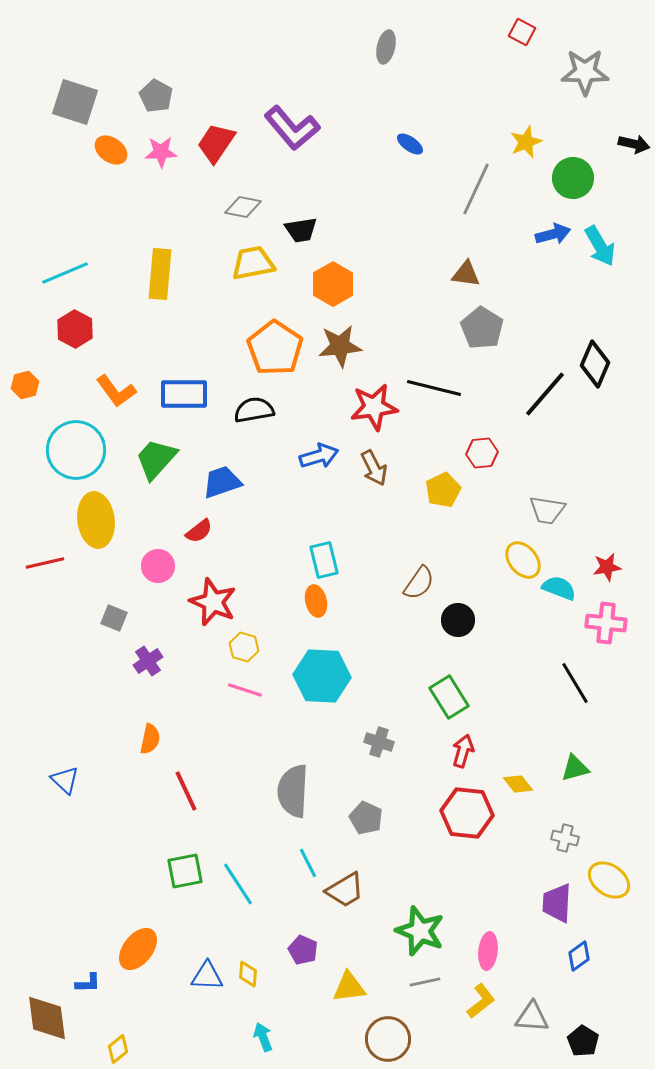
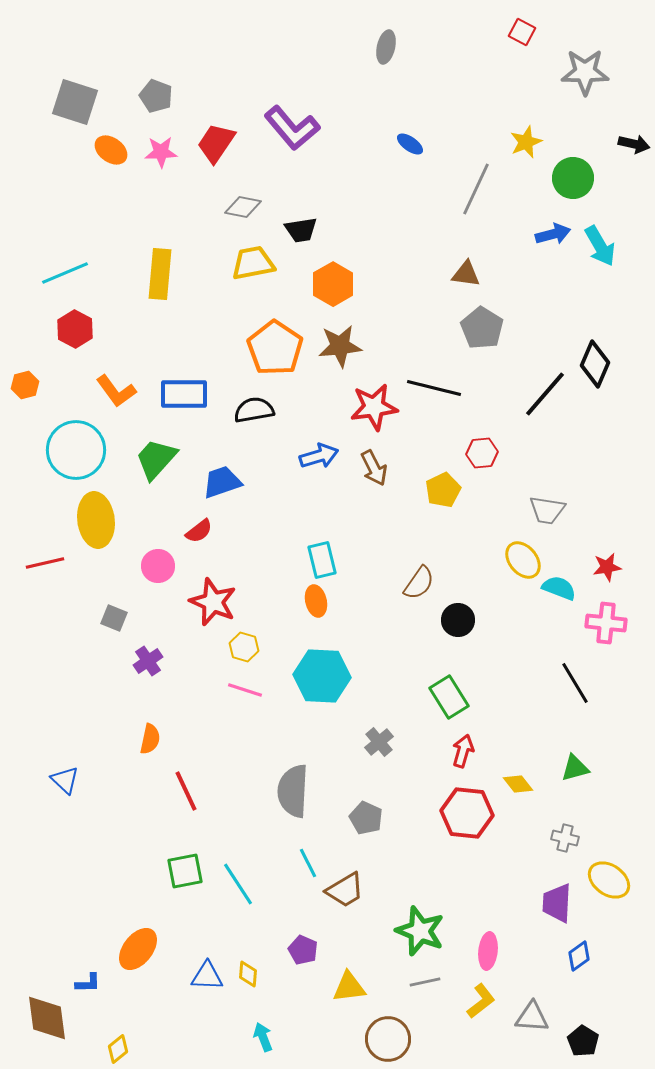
gray pentagon at (156, 96): rotated 8 degrees counterclockwise
cyan rectangle at (324, 560): moved 2 px left
gray cross at (379, 742): rotated 32 degrees clockwise
